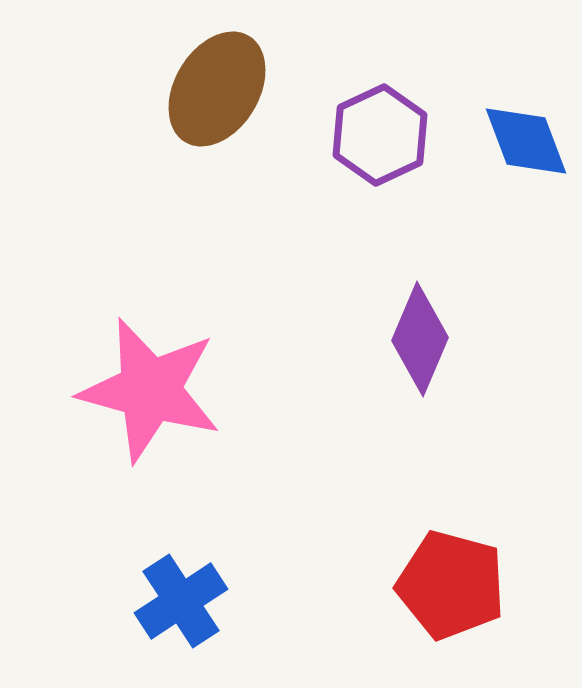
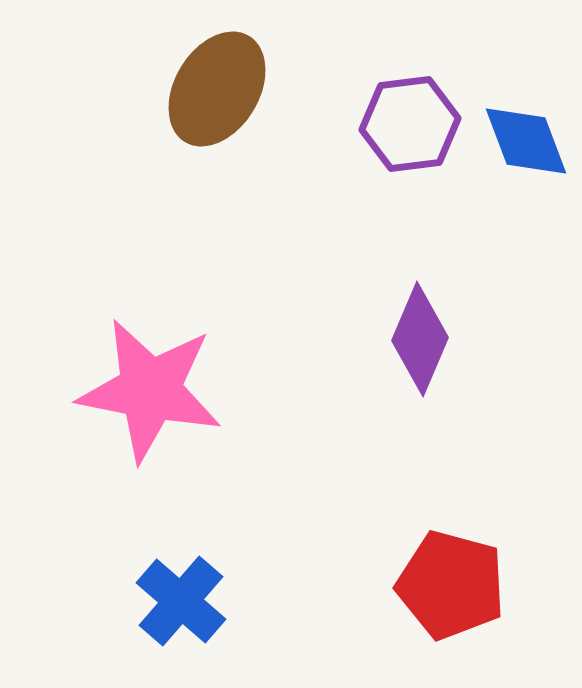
purple hexagon: moved 30 px right, 11 px up; rotated 18 degrees clockwise
pink star: rotated 4 degrees counterclockwise
blue cross: rotated 16 degrees counterclockwise
